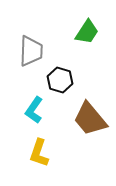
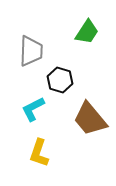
cyan L-shape: moved 1 px left, 1 px up; rotated 28 degrees clockwise
